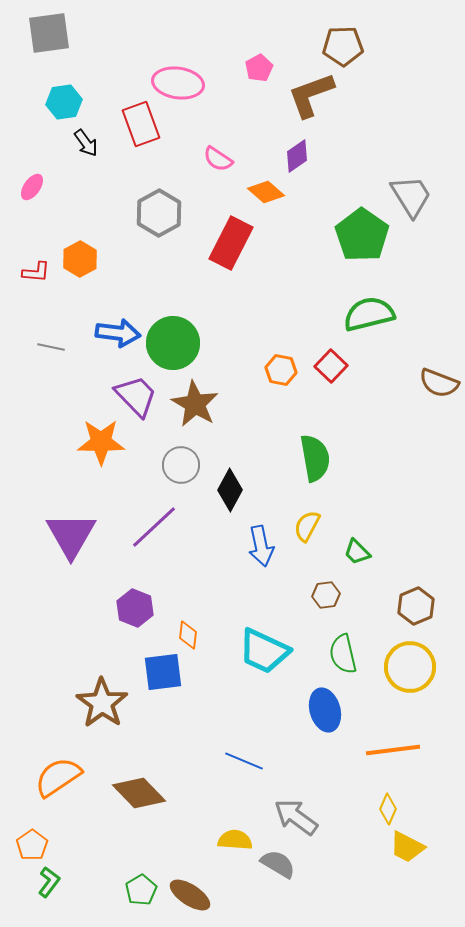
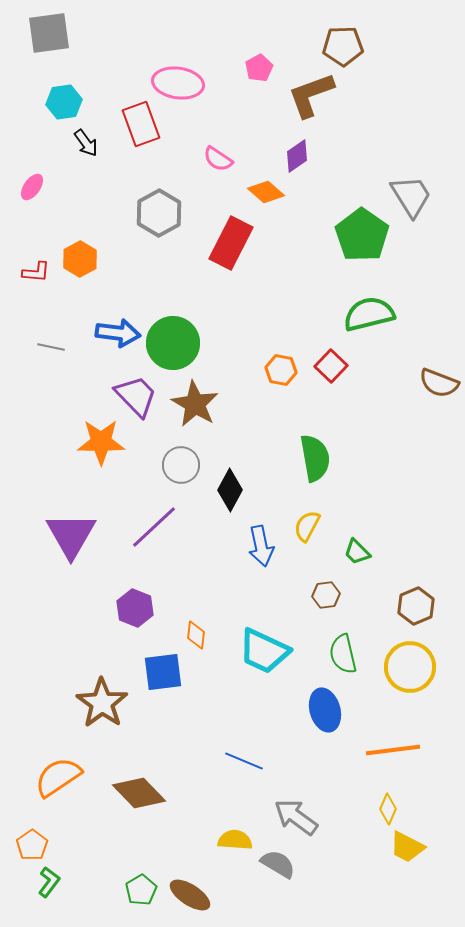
orange diamond at (188, 635): moved 8 px right
